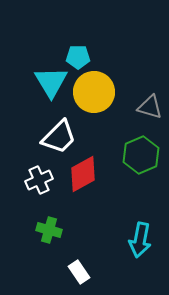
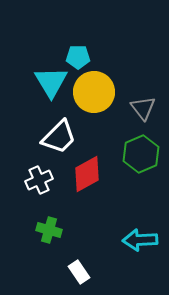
gray triangle: moved 7 px left, 1 px down; rotated 36 degrees clockwise
green hexagon: moved 1 px up
red diamond: moved 4 px right
cyan arrow: rotated 76 degrees clockwise
